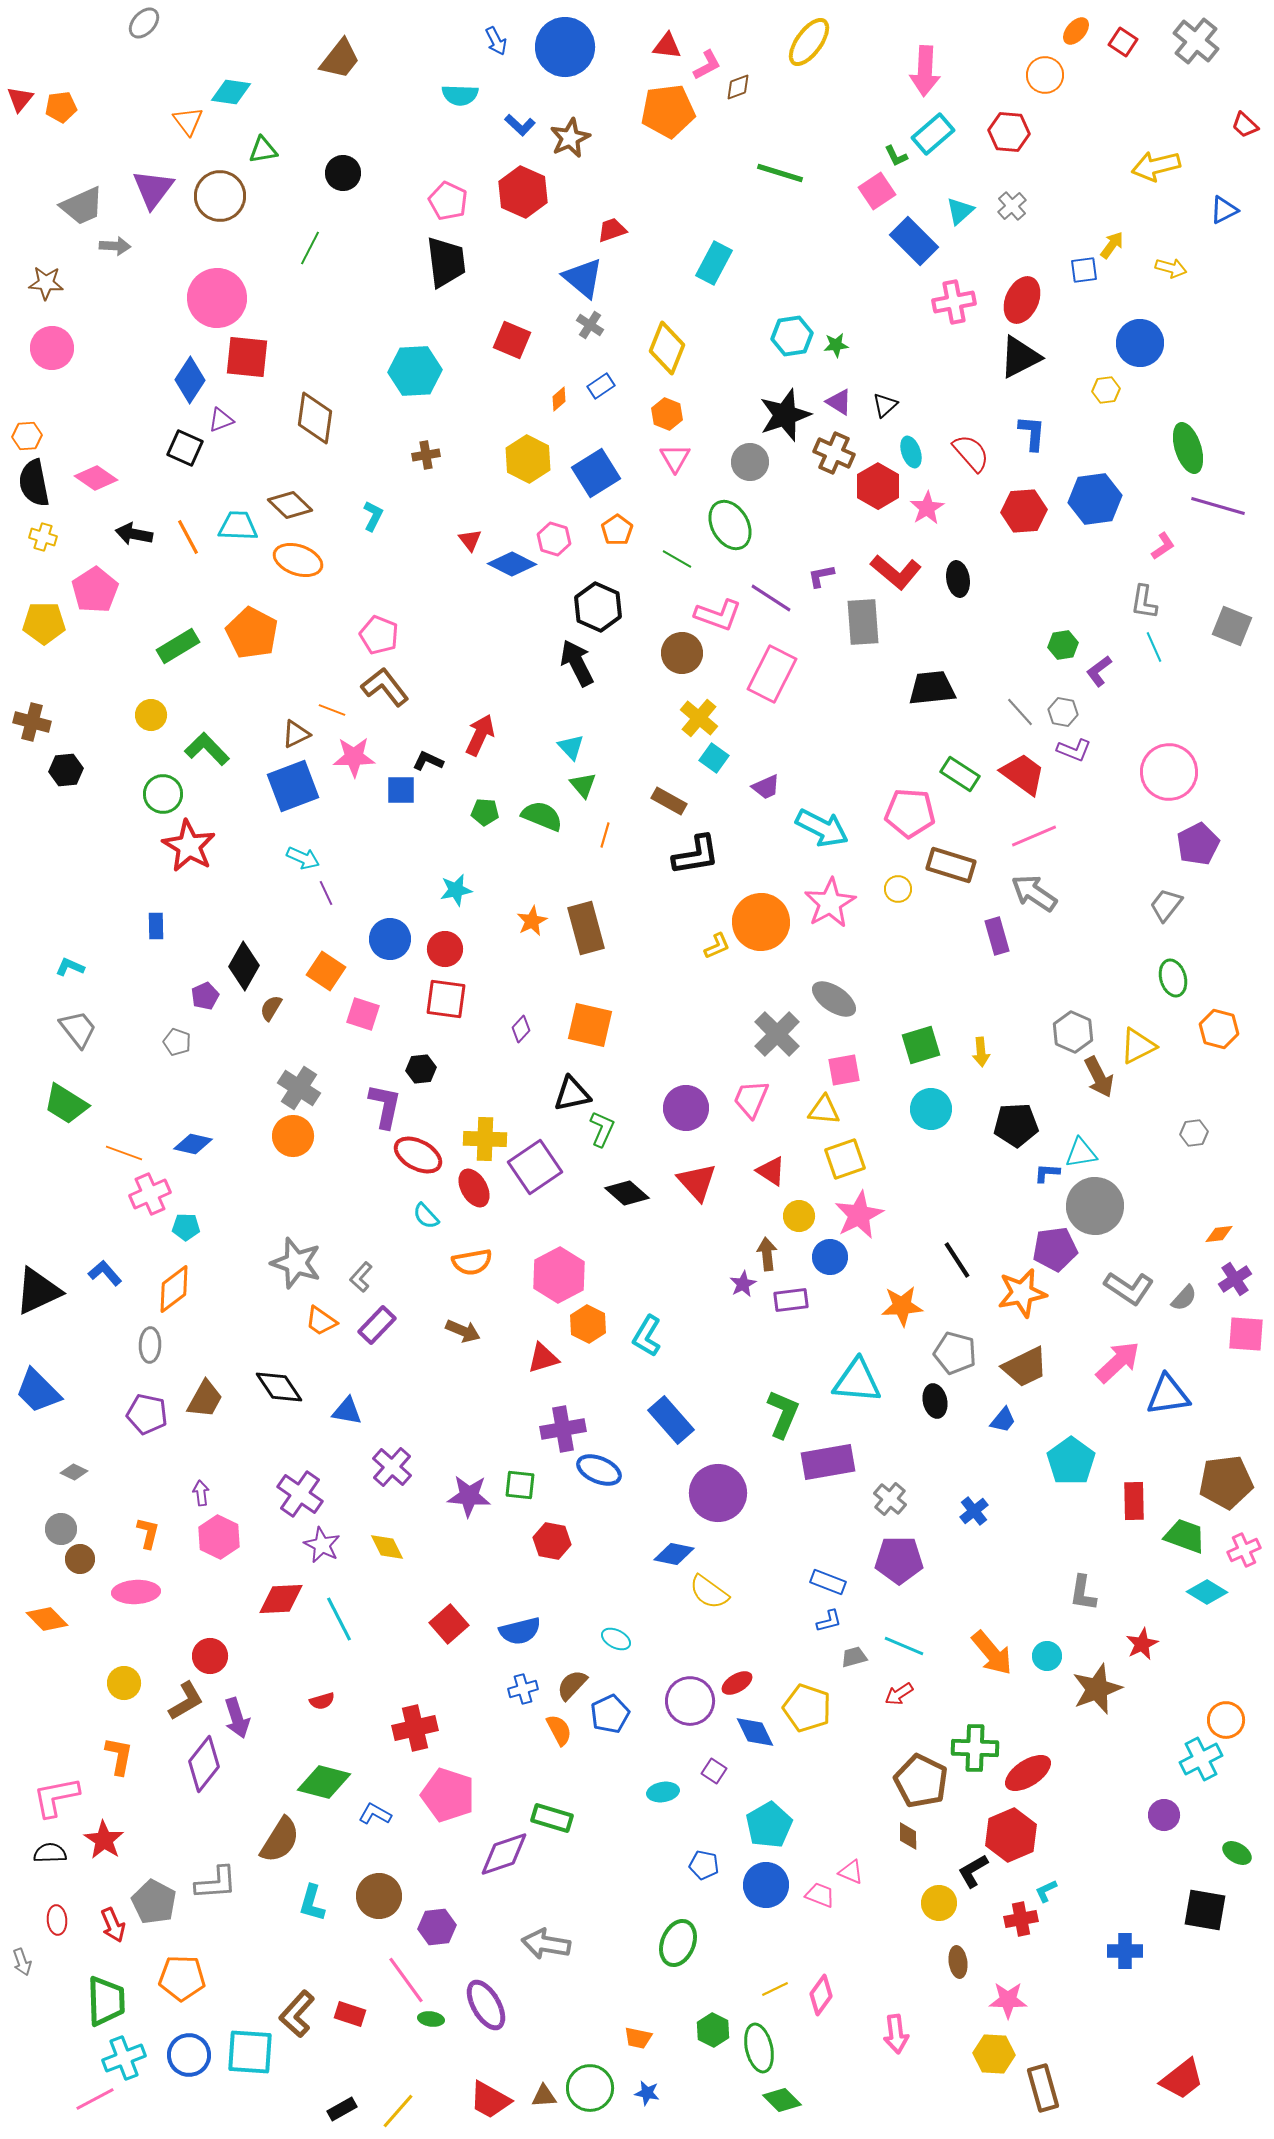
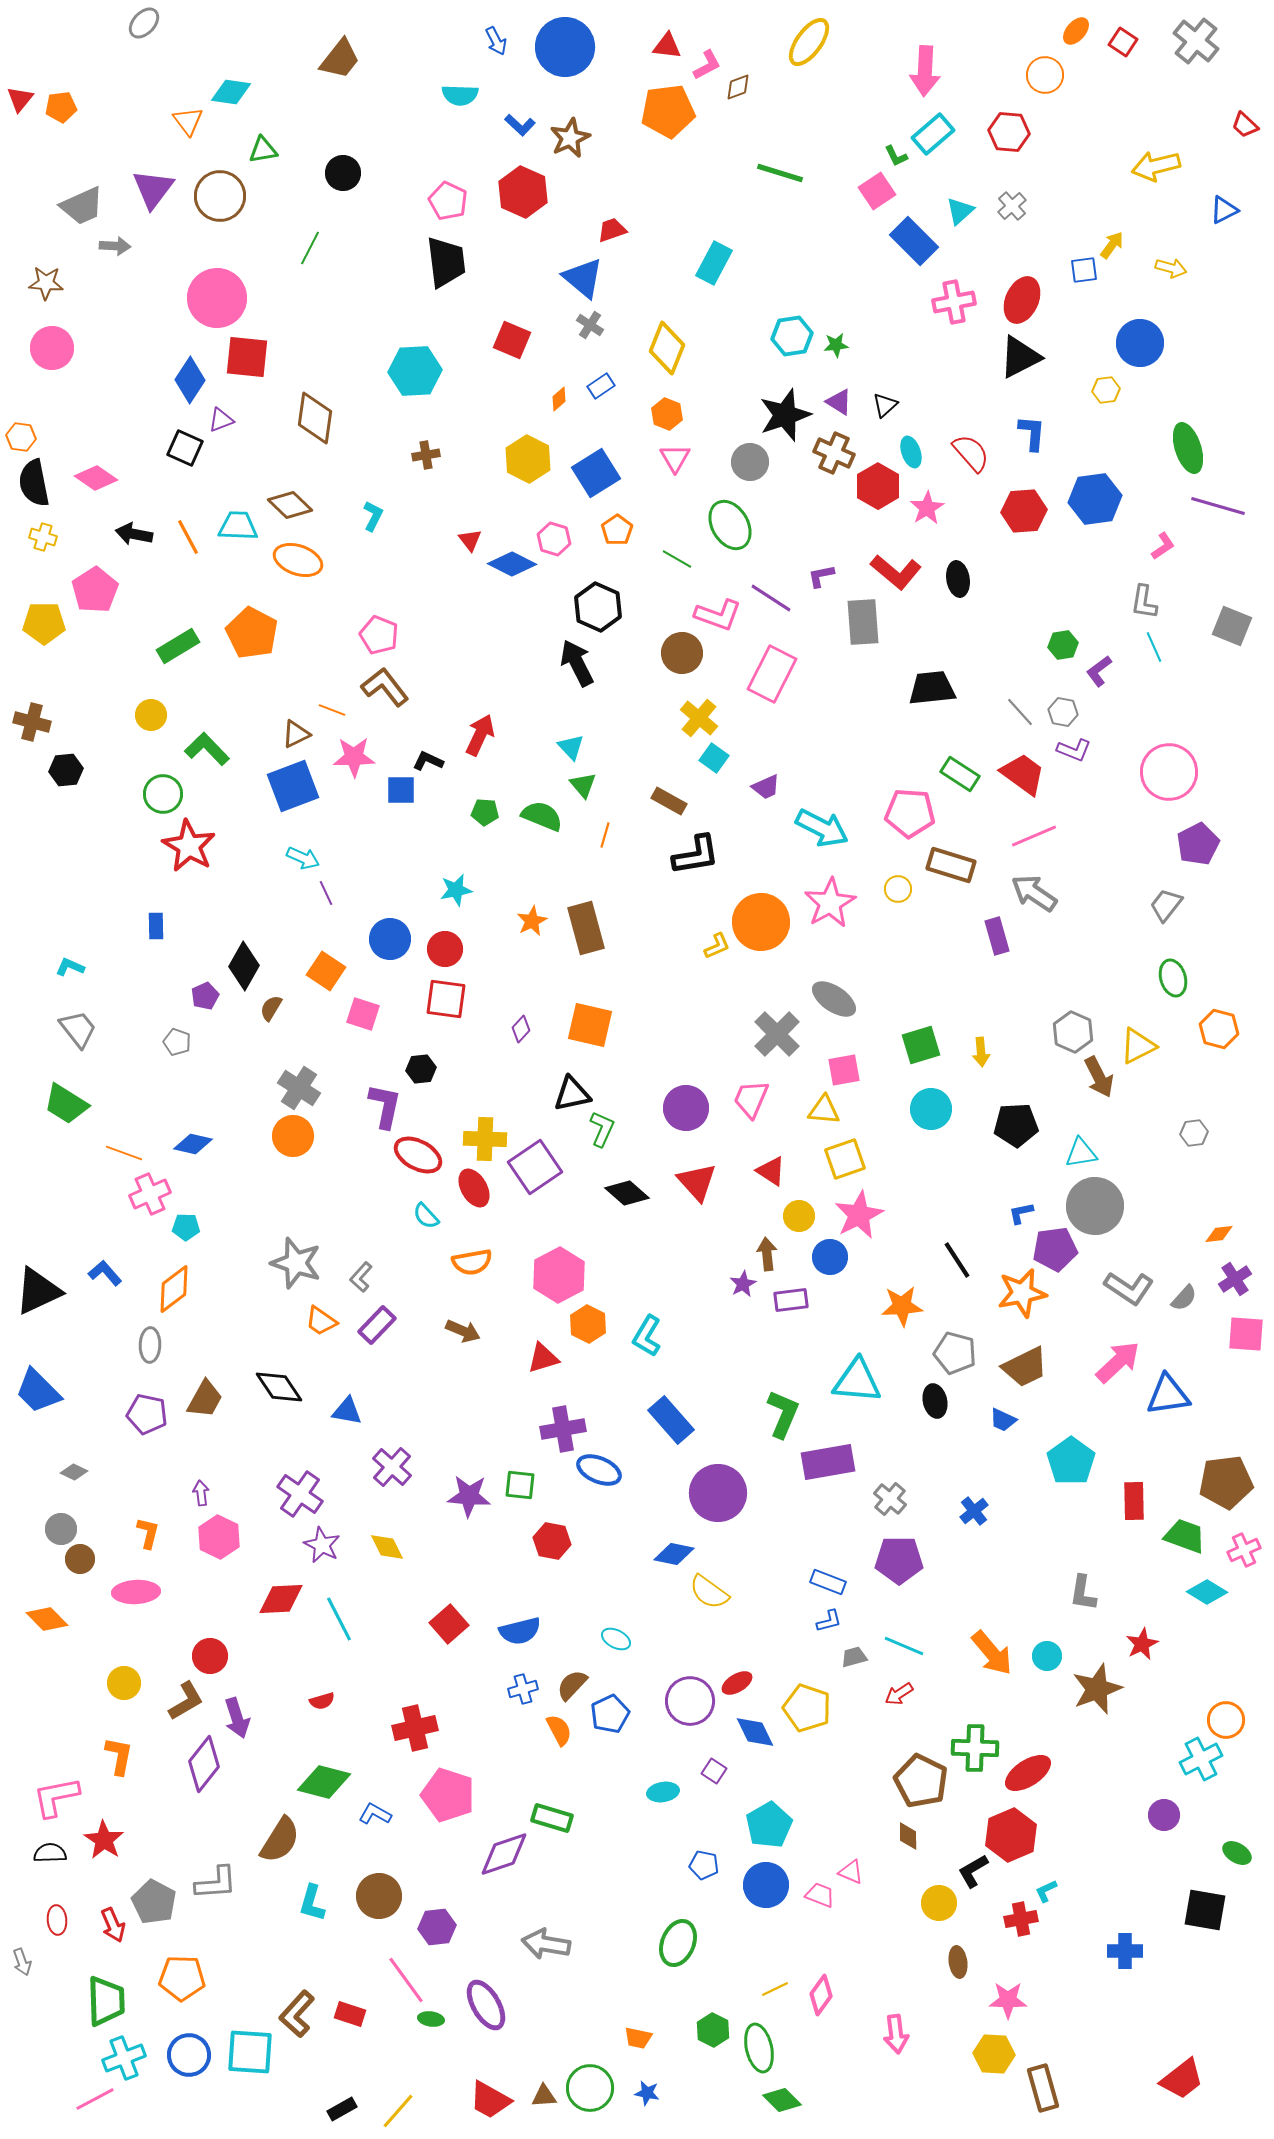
orange hexagon at (27, 436): moved 6 px left, 1 px down; rotated 12 degrees clockwise
blue L-shape at (1047, 1173): moved 26 px left, 40 px down; rotated 16 degrees counterclockwise
blue trapezoid at (1003, 1420): rotated 76 degrees clockwise
